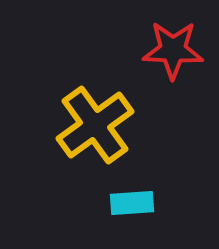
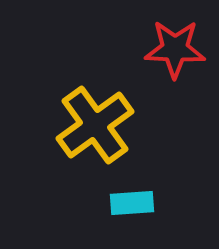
red star: moved 2 px right, 1 px up
